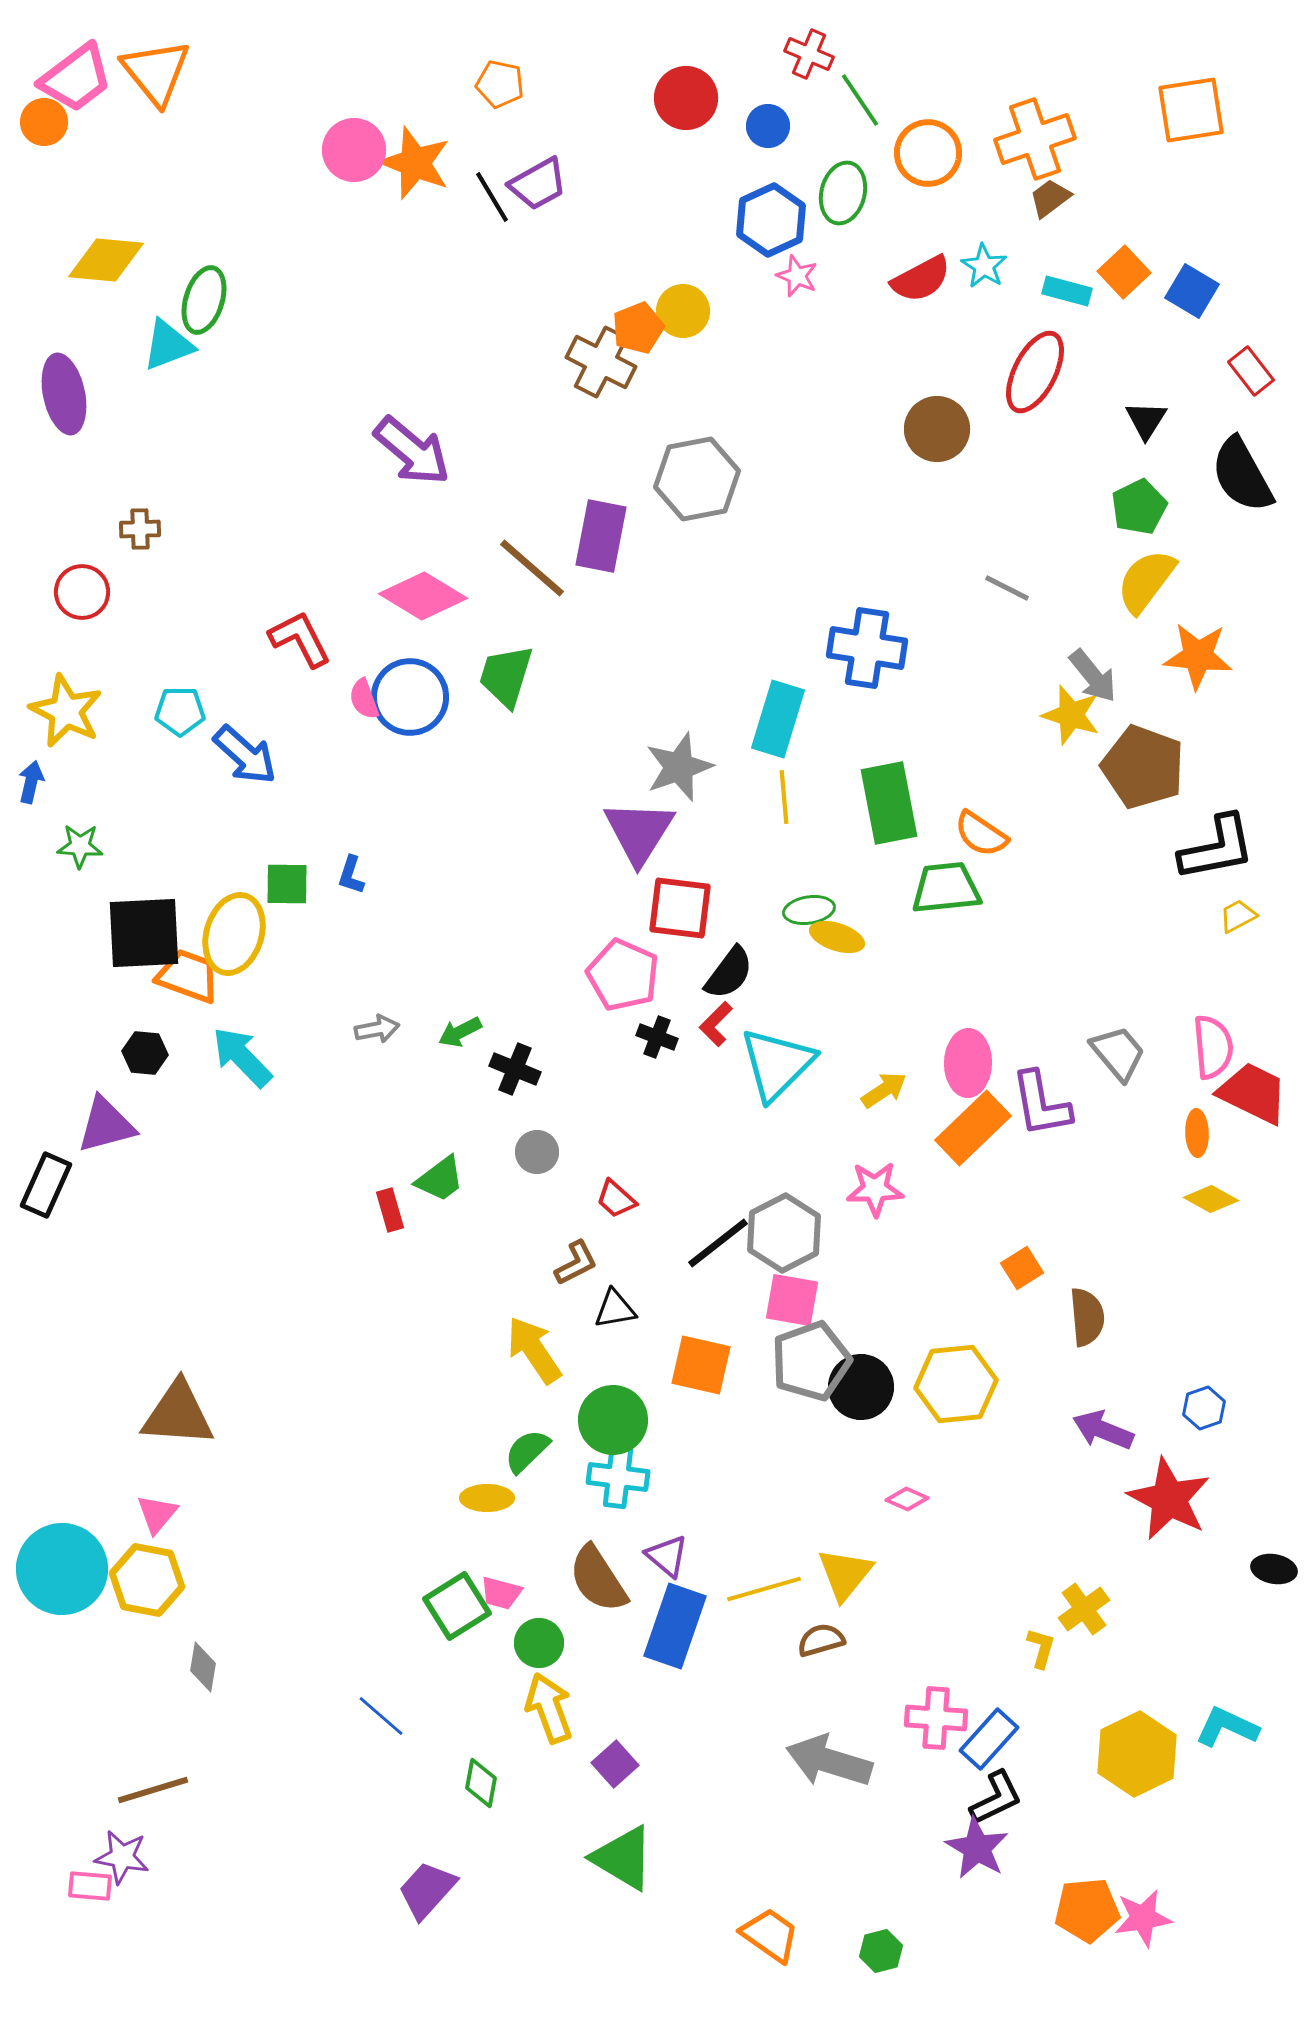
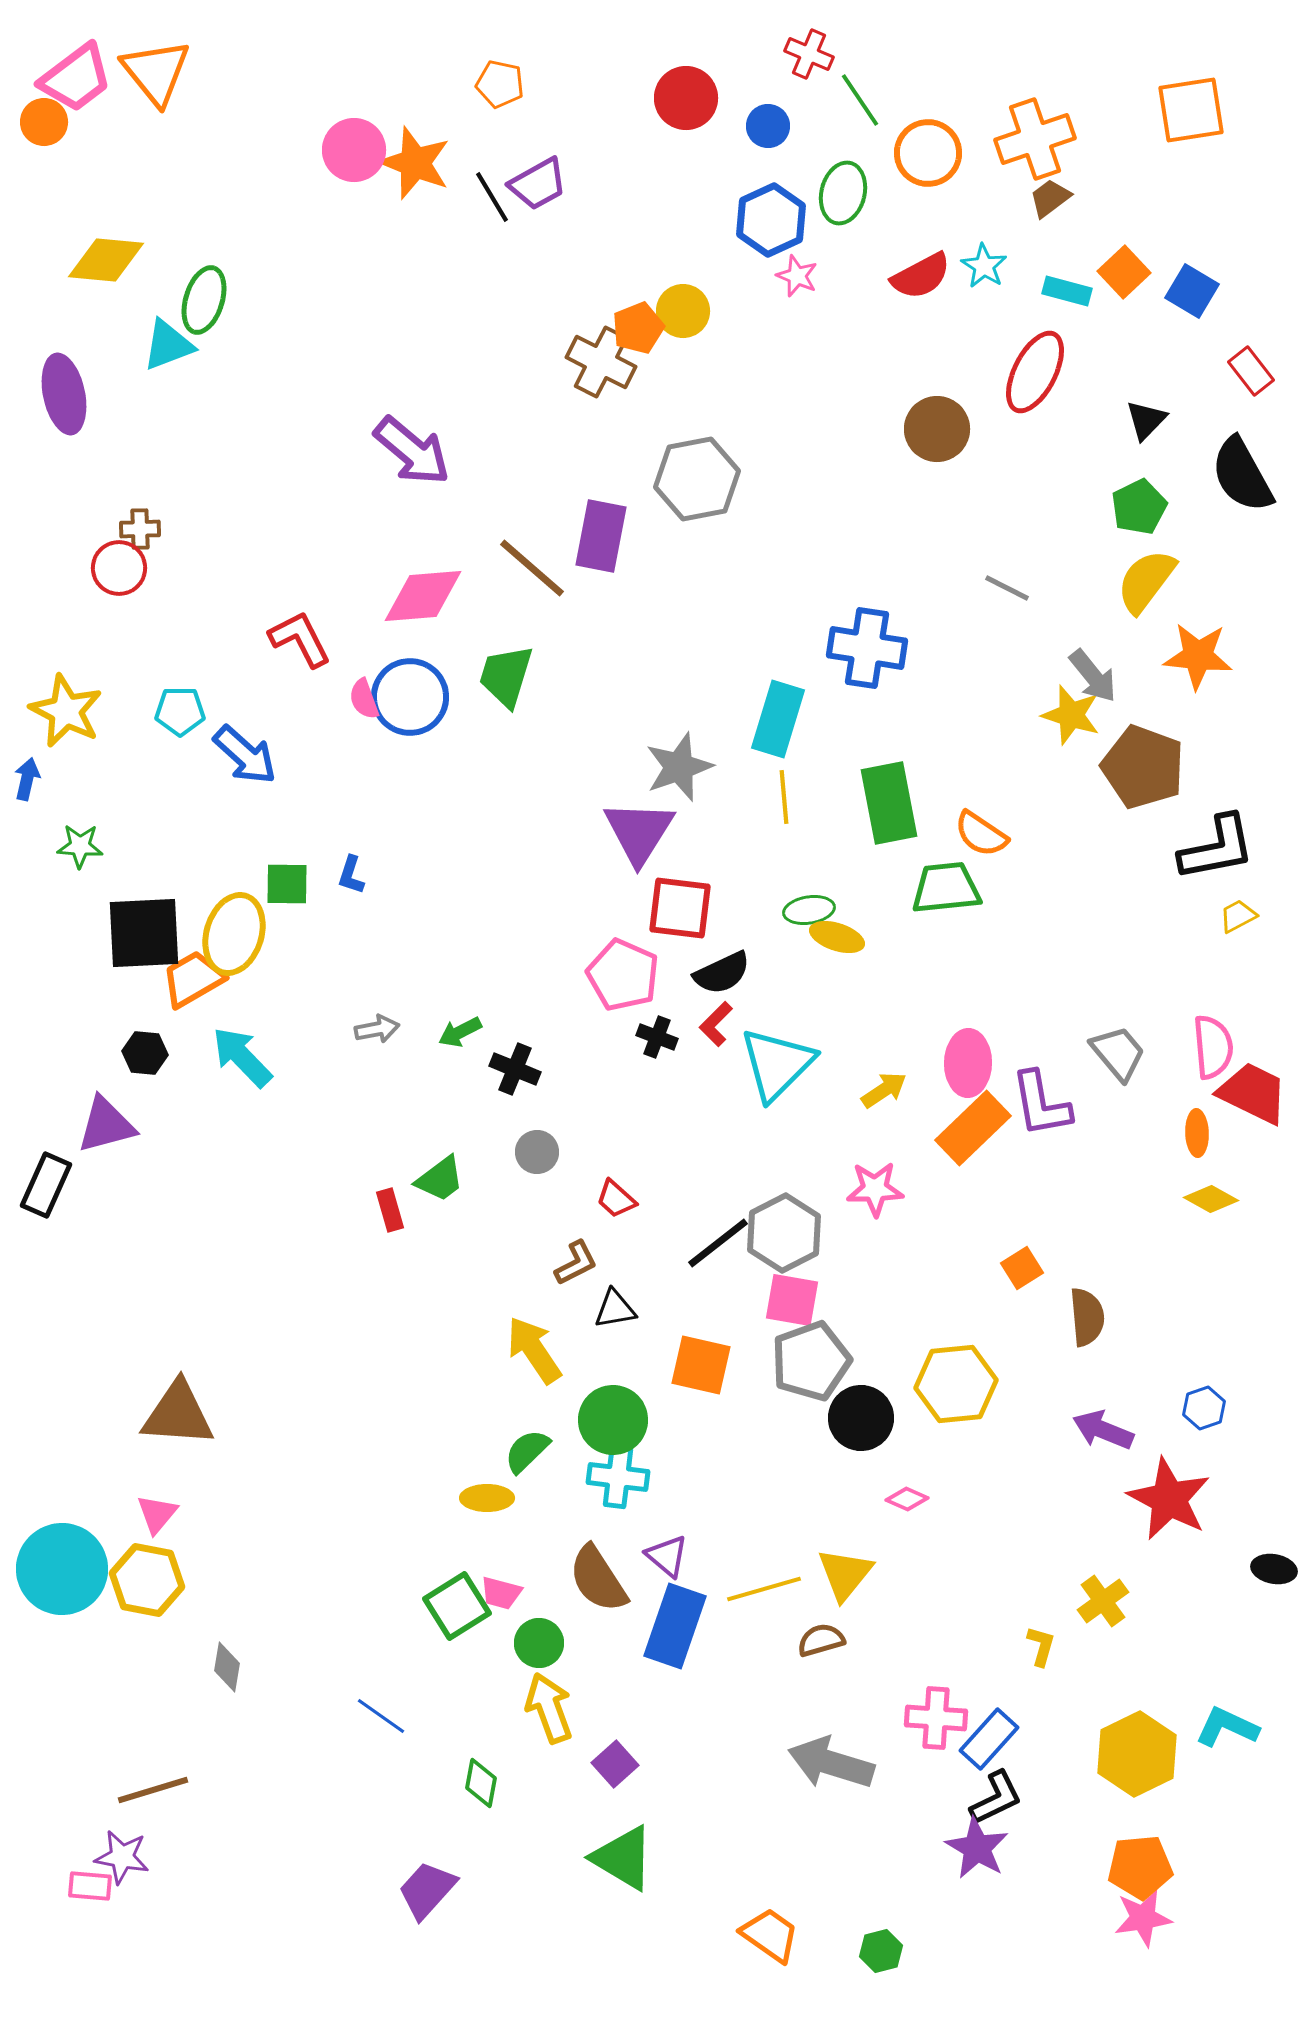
red semicircle at (921, 279): moved 3 px up
black triangle at (1146, 420): rotated 12 degrees clockwise
red circle at (82, 592): moved 37 px right, 24 px up
pink diamond at (423, 596): rotated 36 degrees counterclockwise
blue arrow at (31, 782): moved 4 px left, 3 px up
black semicircle at (729, 973): moved 7 px left; rotated 28 degrees clockwise
orange trapezoid at (188, 976): moved 5 px right, 3 px down; rotated 50 degrees counterclockwise
black circle at (861, 1387): moved 31 px down
yellow cross at (1084, 1609): moved 19 px right, 8 px up
yellow L-shape at (1041, 1648): moved 2 px up
gray diamond at (203, 1667): moved 24 px right
blue line at (381, 1716): rotated 6 degrees counterclockwise
gray arrow at (829, 1761): moved 2 px right, 2 px down
orange pentagon at (1087, 1910): moved 53 px right, 43 px up
